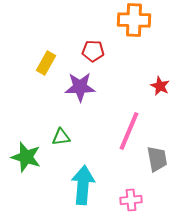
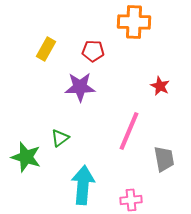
orange cross: moved 2 px down
yellow rectangle: moved 14 px up
green triangle: moved 1 px left, 1 px down; rotated 30 degrees counterclockwise
gray trapezoid: moved 7 px right
